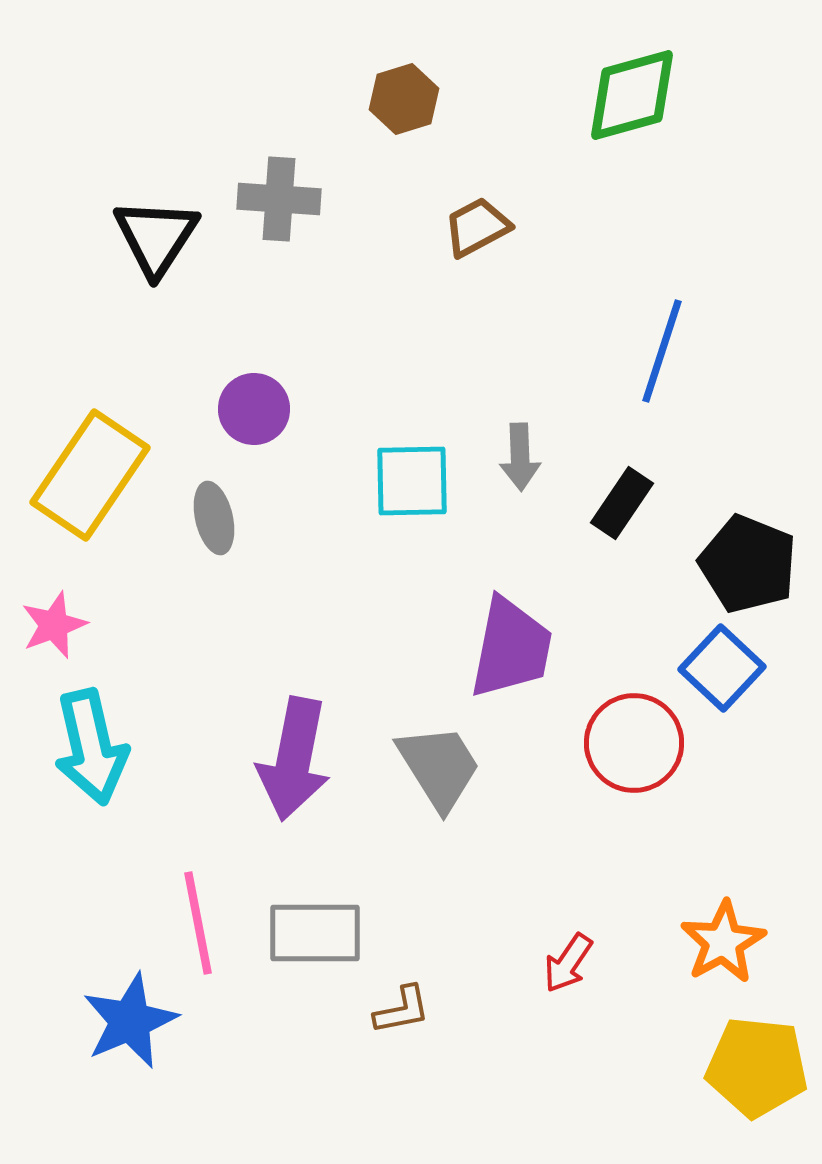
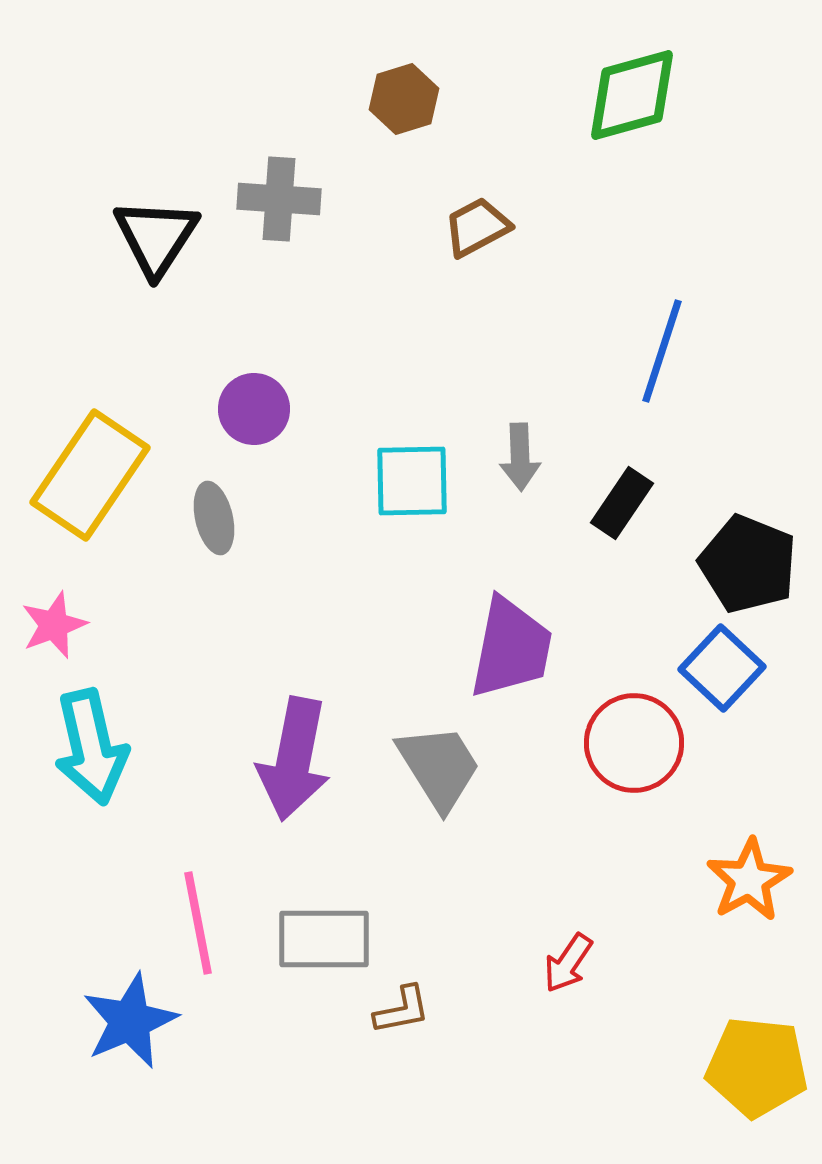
gray rectangle: moved 9 px right, 6 px down
orange star: moved 26 px right, 62 px up
